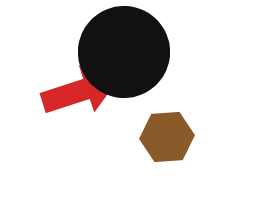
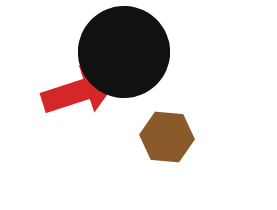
brown hexagon: rotated 9 degrees clockwise
